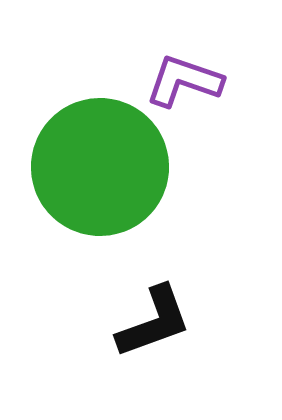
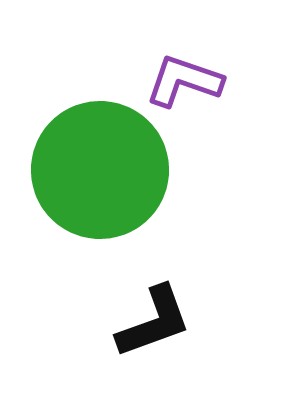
green circle: moved 3 px down
